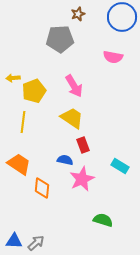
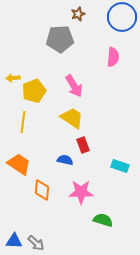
pink semicircle: rotated 96 degrees counterclockwise
cyan rectangle: rotated 12 degrees counterclockwise
pink star: moved 1 px left, 13 px down; rotated 25 degrees clockwise
orange diamond: moved 2 px down
gray arrow: rotated 84 degrees clockwise
